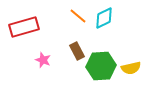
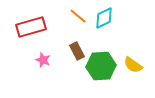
red rectangle: moved 7 px right
yellow semicircle: moved 2 px right, 3 px up; rotated 48 degrees clockwise
